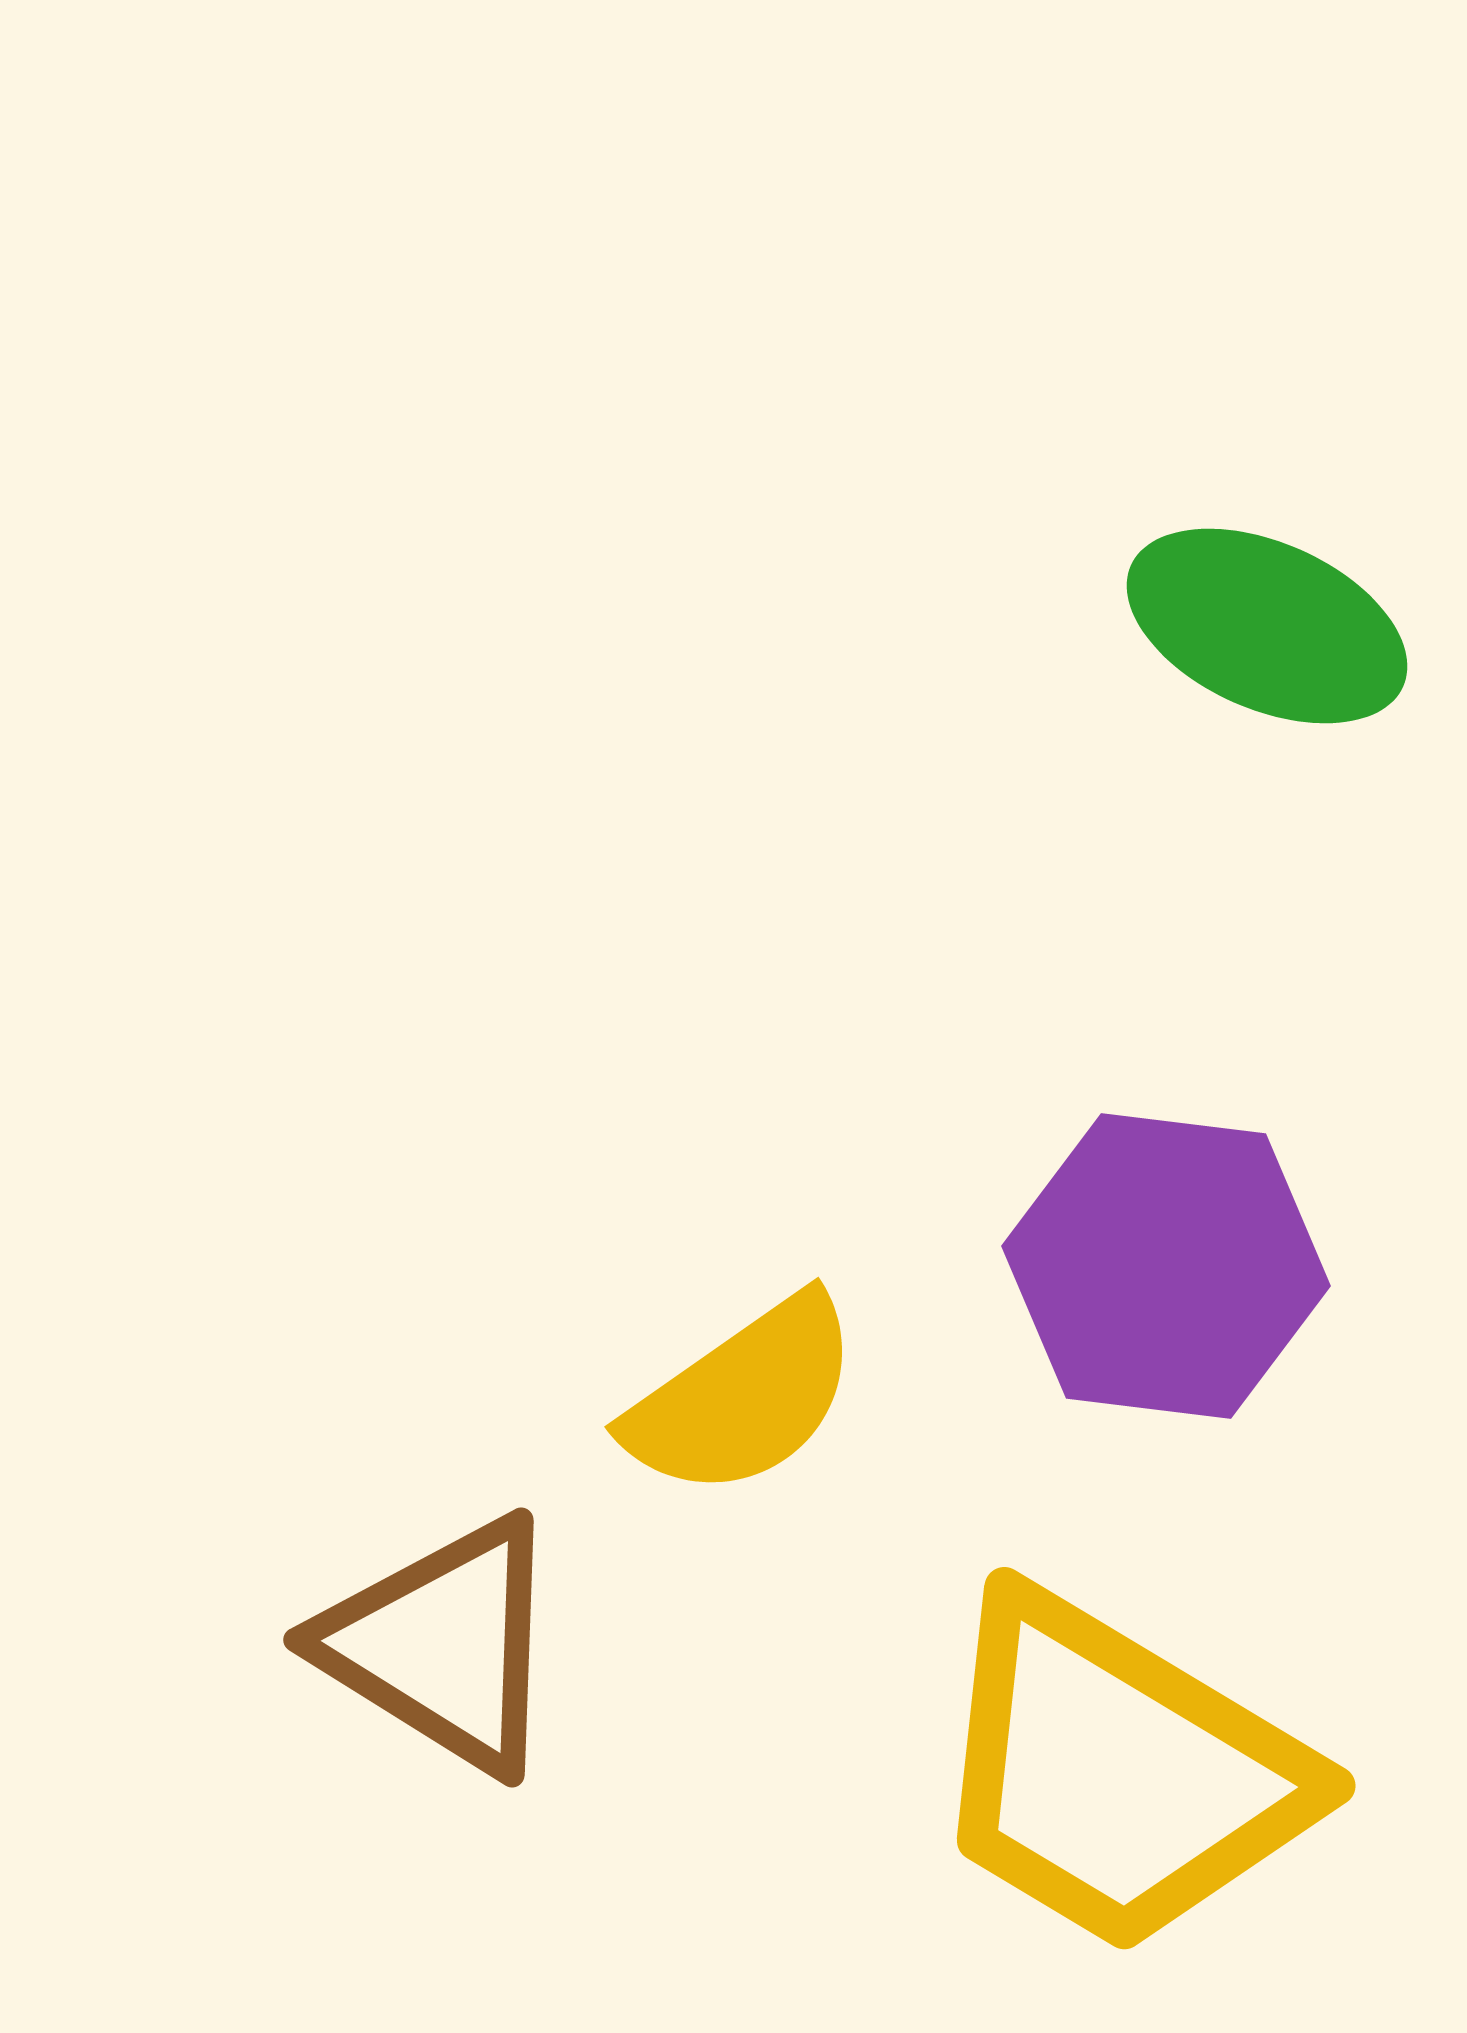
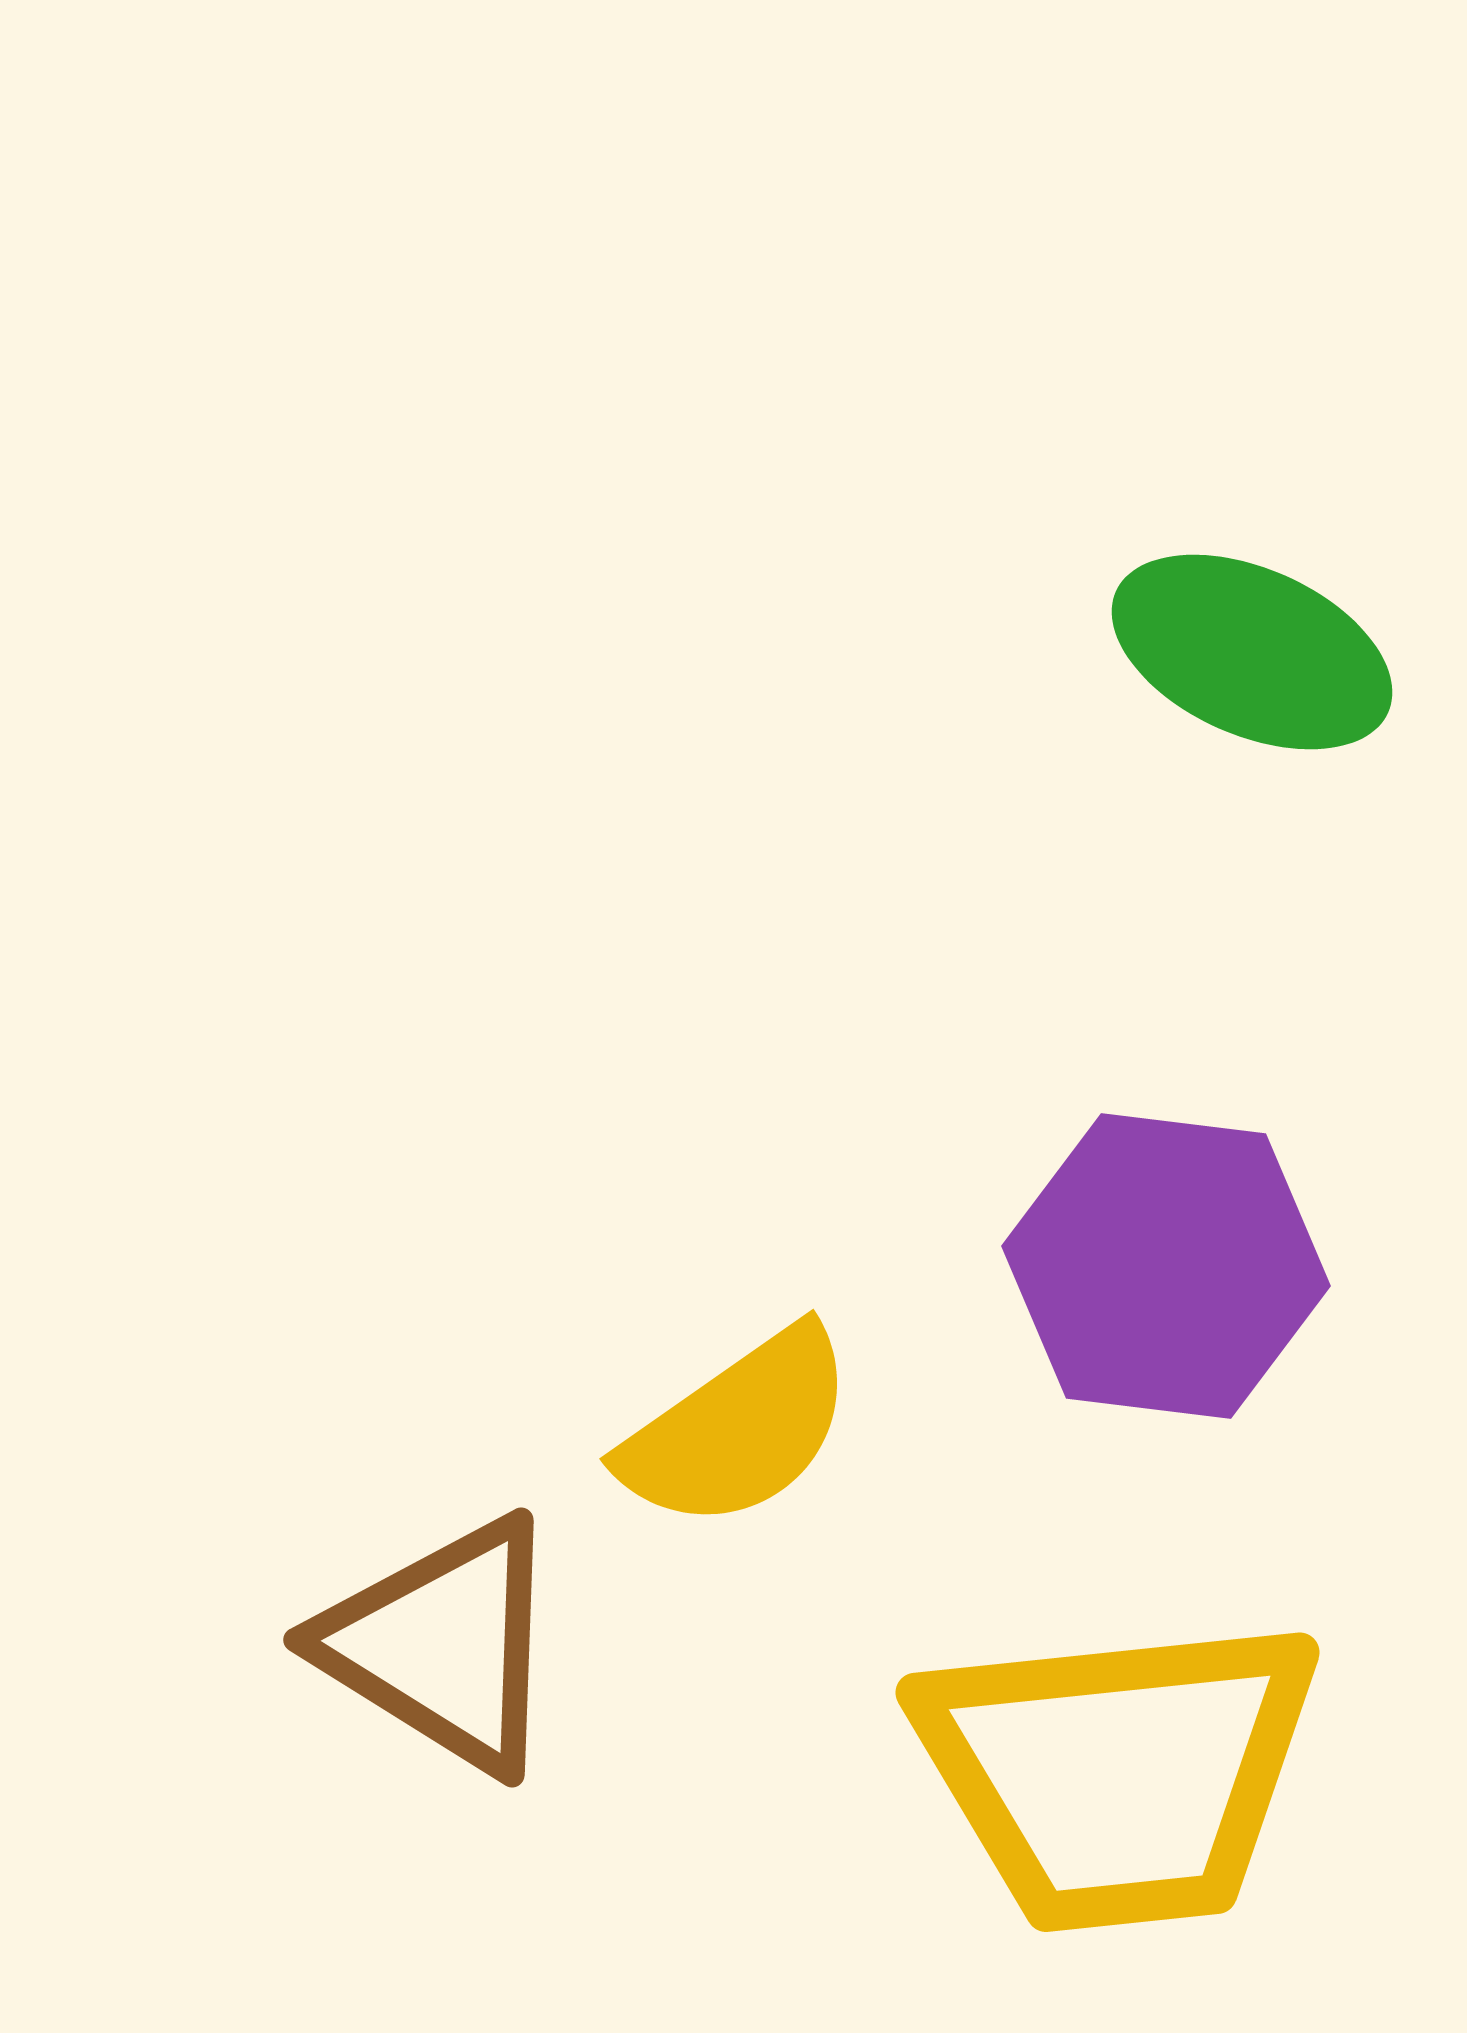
green ellipse: moved 15 px left, 26 px down
yellow semicircle: moved 5 px left, 32 px down
yellow trapezoid: rotated 37 degrees counterclockwise
